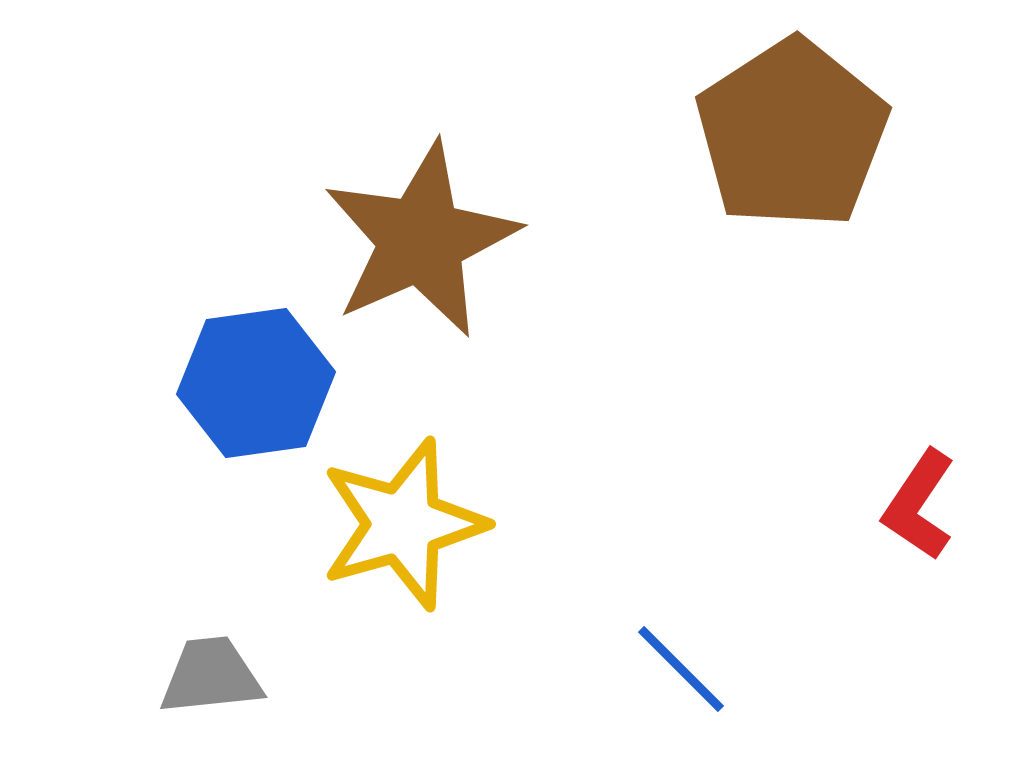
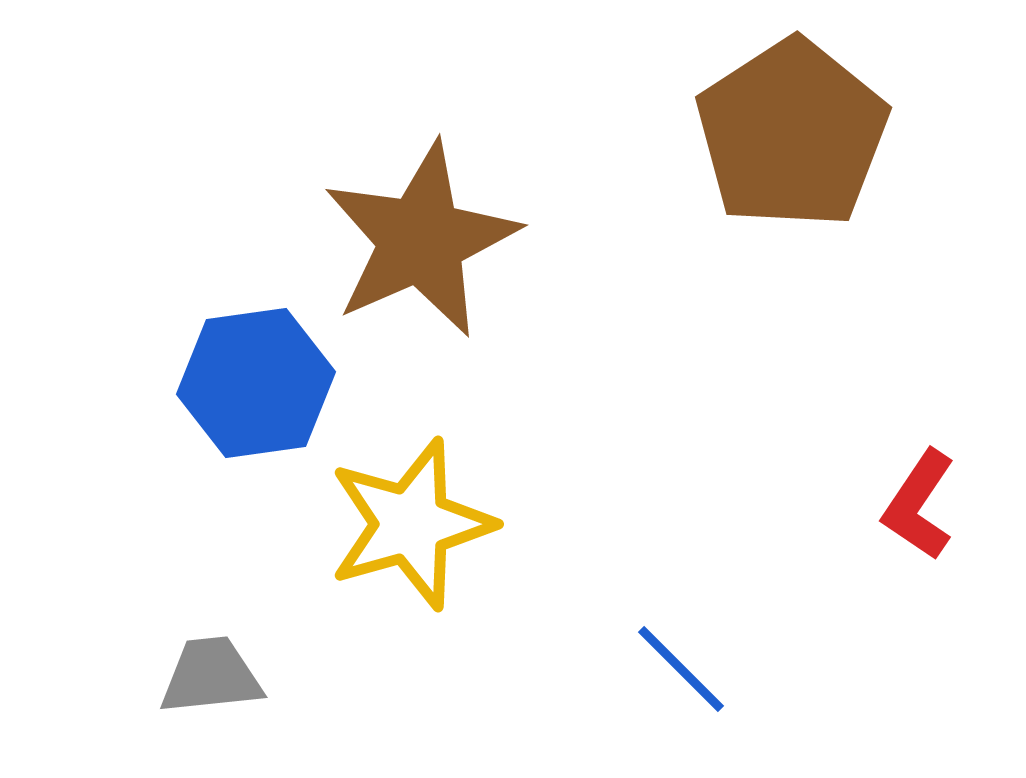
yellow star: moved 8 px right
